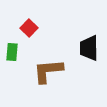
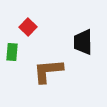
red square: moved 1 px left, 1 px up
black trapezoid: moved 6 px left, 6 px up
